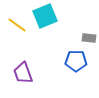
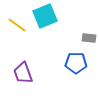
blue pentagon: moved 2 px down
